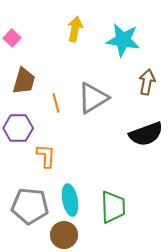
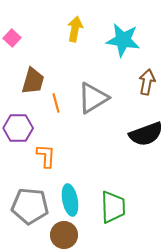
brown trapezoid: moved 9 px right
